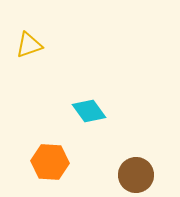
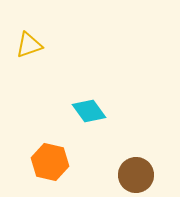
orange hexagon: rotated 9 degrees clockwise
